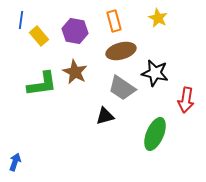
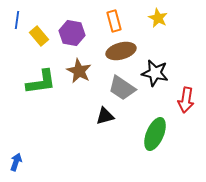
blue line: moved 4 px left
purple hexagon: moved 3 px left, 2 px down
brown star: moved 4 px right, 1 px up
green L-shape: moved 1 px left, 2 px up
blue arrow: moved 1 px right
